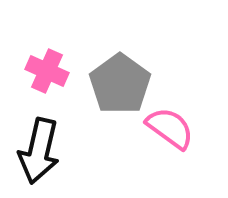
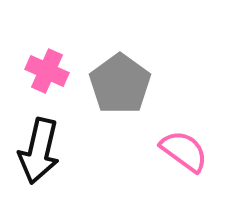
pink semicircle: moved 14 px right, 23 px down
